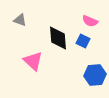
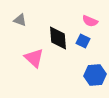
pink triangle: moved 1 px right, 3 px up
